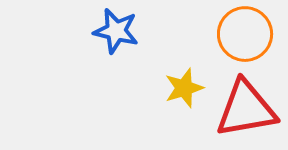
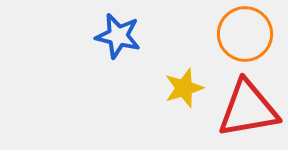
blue star: moved 2 px right, 5 px down
red triangle: moved 2 px right
